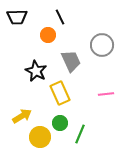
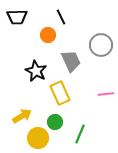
black line: moved 1 px right
gray circle: moved 1 px left
green circle: moved 5 px left, 1 px up
yellow circle: moved 2 px left, 1 px down
